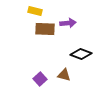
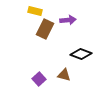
purple arrow: moved 3 px up
brown rectangle: rotated 66 degrees counterclockwise
purple square: moved 1 px left
